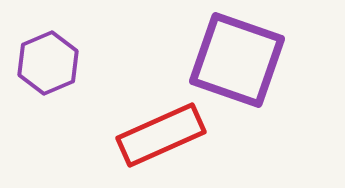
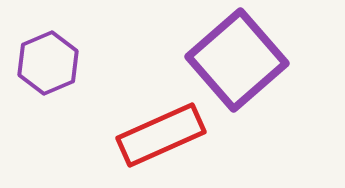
purple square: rotated 30 degrees clockwise
